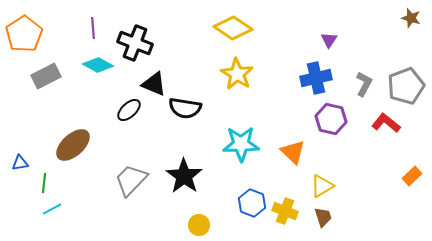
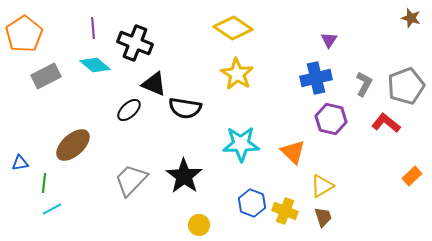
cyan diamond: moved 3 px left; rotated 12 degrees clockwise
